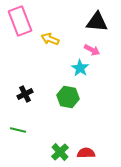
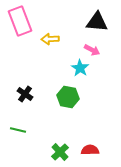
yellow arrow: rotated 24 degrees counterclockwise
black cross: rotated 28 degrees counterclockwise
red semicircle: moved 4 px right, 3 px up
